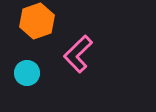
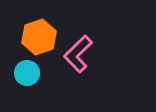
orange hexagon: moved 2 px right, 16 px down
